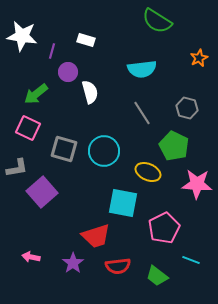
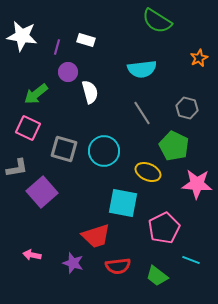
purple line: moved 5 px right, 4 px up
pink arrow: moved 1 px right, 2 px up
purple star: rotated 20 degrees counterclockwise
